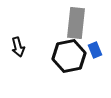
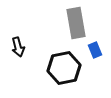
gray rectangle: rotated 16 degrees counterclockwise
black hexagon: moved 5 px left, 12 px down
